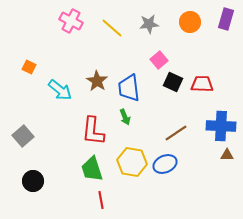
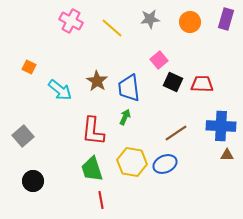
gray star: moved 1 px right, 5 px up
green arrow: rotated 133 degrees counterclockwise
